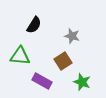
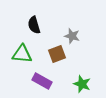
black semicircle: rotated 132 degrees clockwise
green triangle: moved 2 px right, 2 px up
brown square: moved 6 px left, 7 px up; rotated 12 degrees clockwise
green star: moved 2 px down
